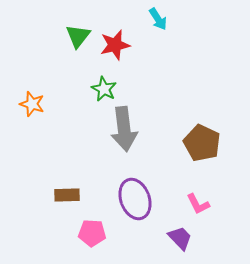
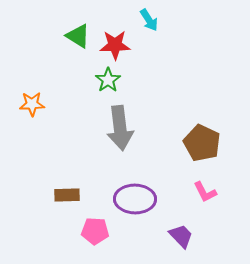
cyan arrow: moved 9 px left, 1 px down
green triangle: rotated 36 degrees counterclockwise
red star: rotated 12 degrees clockwise
green star: moved 4 px right, 9 px up; rotated 10 degrees clockwise
orange star: rotated 20 degrees counterclockwise
gray arrow: moved 4 px left, 1 px up
purple ellipse: rotated 69 degrees counterclockwise
pink L-shape: moved 7 px right, 12 px up
pink pentagon: moved 3 px right, 2 px up
purple trapezoid: moved 1 px right, 2 px up
